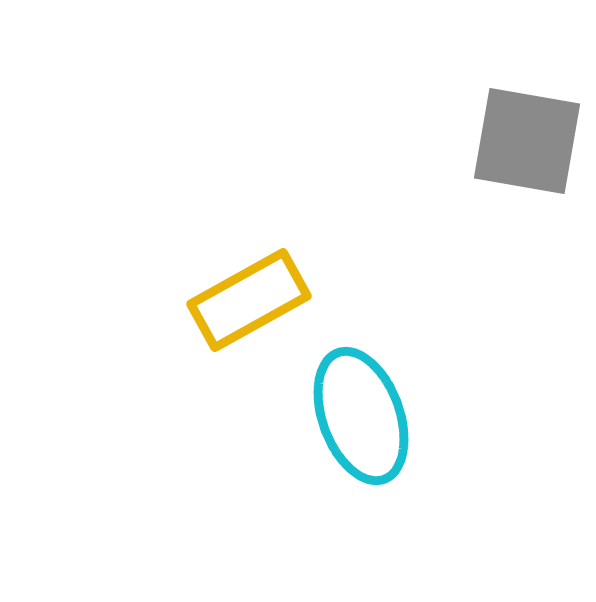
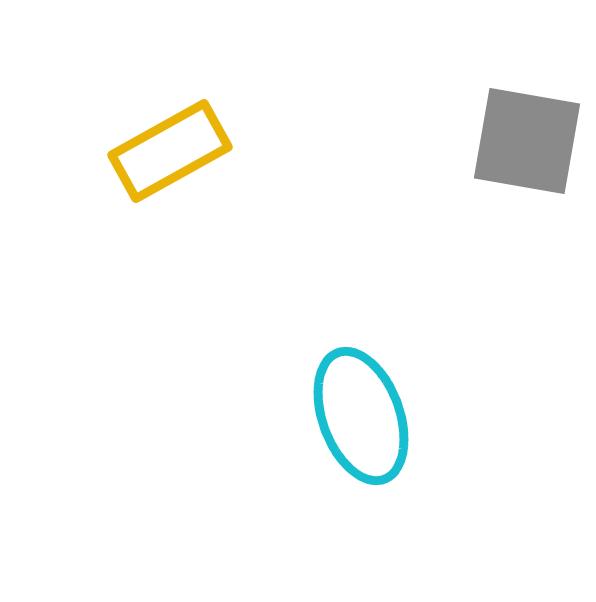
yellow rectangle: moved 79 px left, 149 px up
